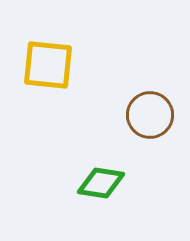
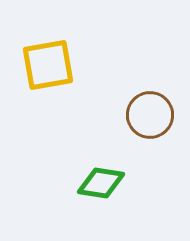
yellow square: rotated 16 degrees counterclockwise
